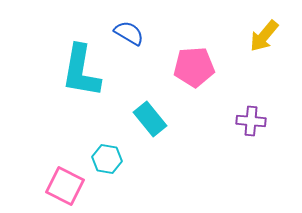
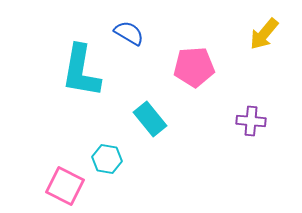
yellow arrow: moved 2 px up
